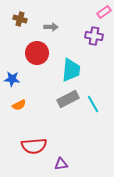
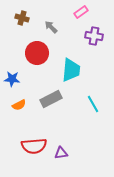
pink rectangle: moved 23 px left
brown cross: moved 2 px right, 1 px up
gray arrow: rotated 136 degrees counterclockwise
gray rectangle: moved 17 px left
purple triangle: moved 11 px up
